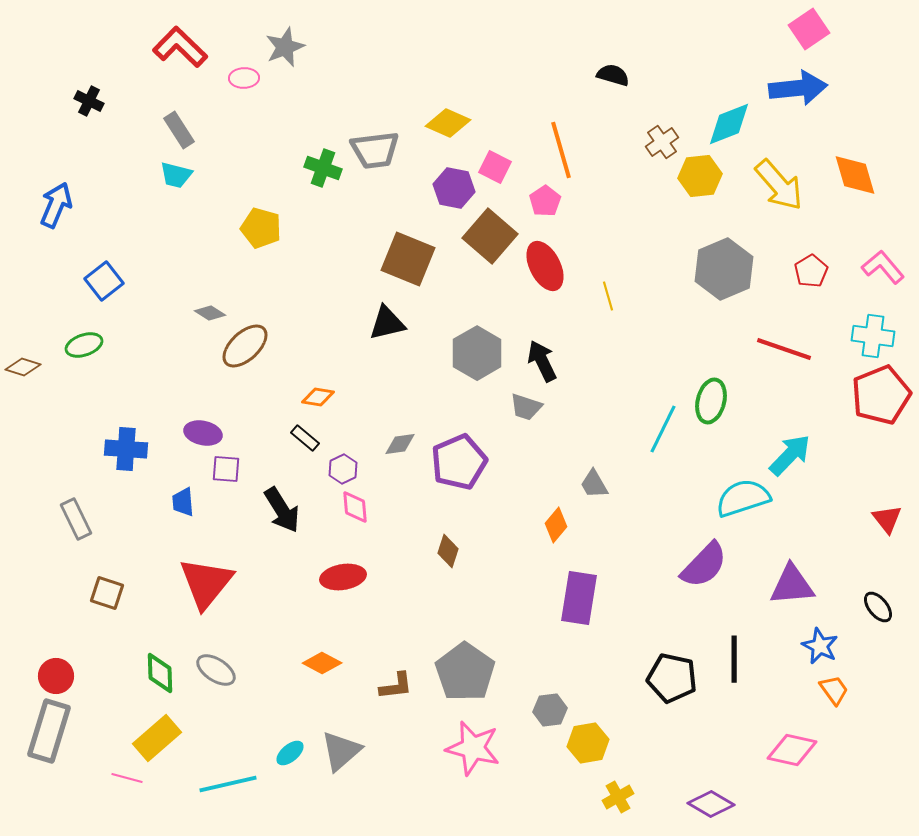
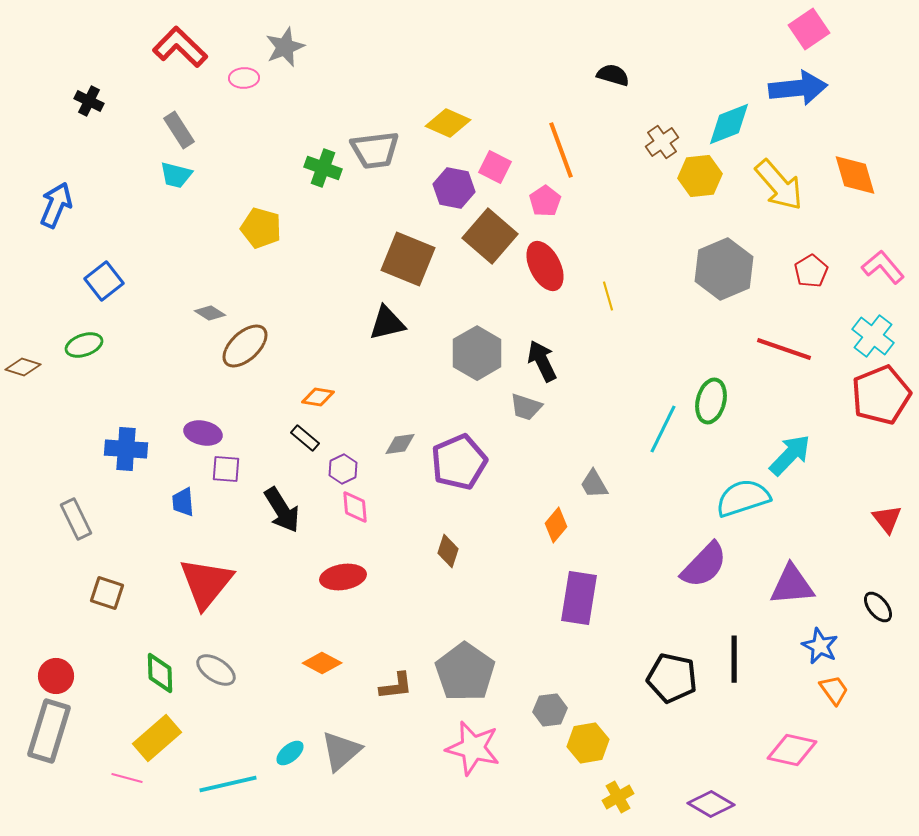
orange line at (561, 150): rotated 4 degrees counterclockwise
cyan cross at (873, 336): rotated 30 degrees clockwise
